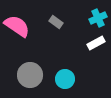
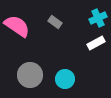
gray rectangle: moved 1 px left
